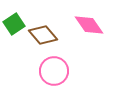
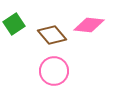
pink diamond: rotated 48 degrees counterclockwise
brown diamond: moved 9 px right
